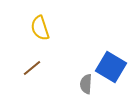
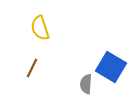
brown line: rotated 24 degrees counterclockwise
